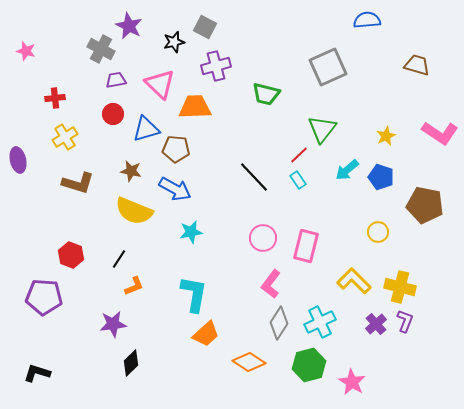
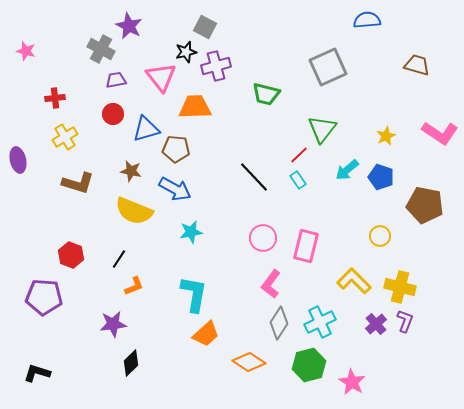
black star at (174, 42): moved 12 px right, 10 px down
pink triangle at (160, 84): moved 1 px right, 7 px up; rotated 8 degrees clockwise
yellow circle at (378, 232): moved 2 px right, 4 px down
